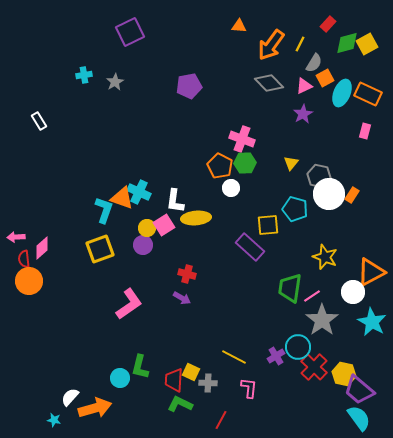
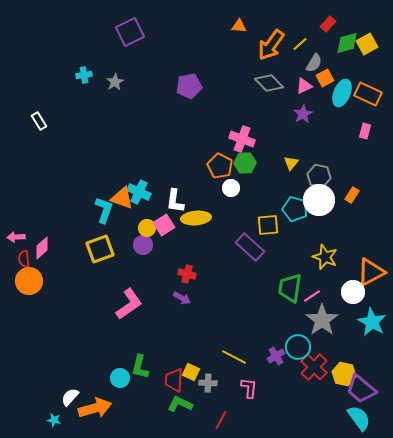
yellow line at (300, 44): rotated 21 degrees clockwise
white circle at (329, 194): moved 10 px left, 6 px down
purple trapezoid at (359, 390): moved 2 px right, 1 px up
